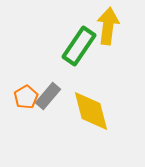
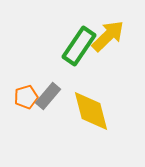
yellow arrow: moved 10 px down; rotated 39 degrees clockwise
orange pentagon: rotated 15 degrees clockwise
